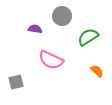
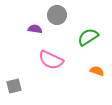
gray circle: moved 5 px left, 1 px up
orange semicircle: rotated 24 degrees counterclockwise
gray square: moved 2 px left, 4 px down
